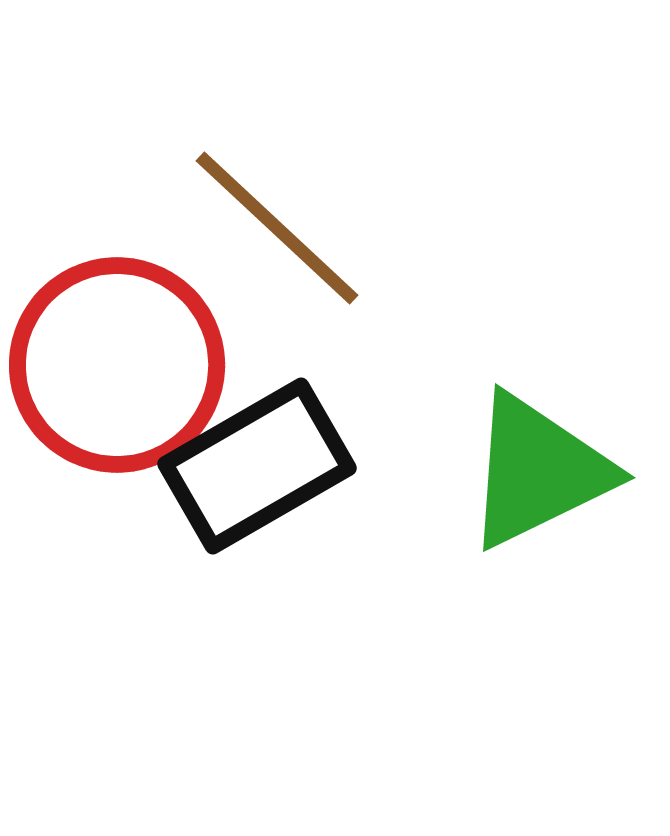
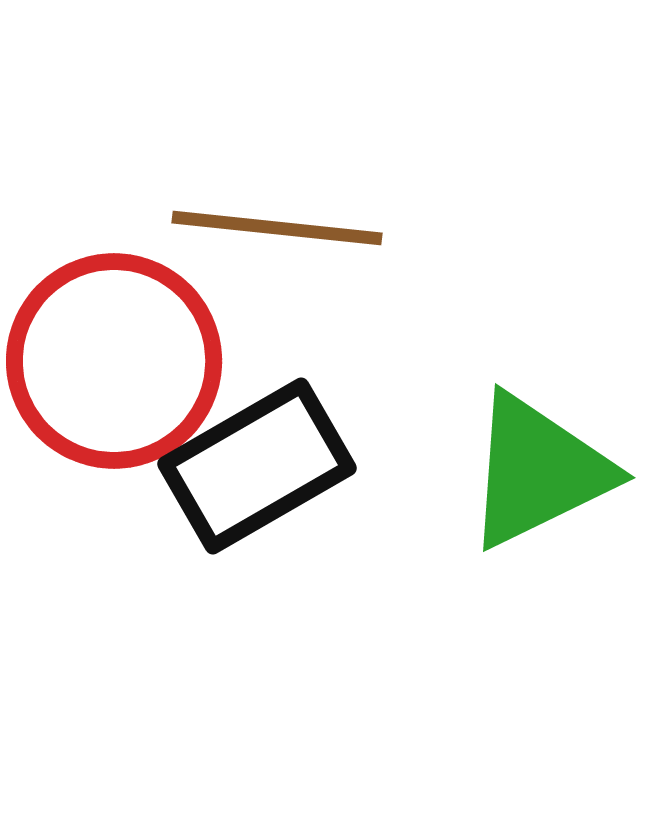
brown line: rotated 37 degrees counterclockwise
red circle: moved 3 px left, 4 px up
